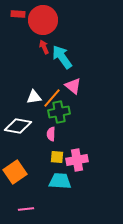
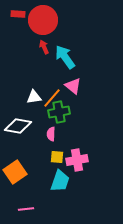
cyan arrow: moved 3 px right
cyan trapezoid: rotated 105 degrees clockwise
